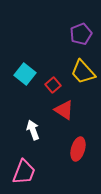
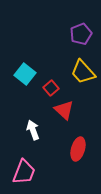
red square: moved 2 px left, 3 px down
red triangle: rotated 10 degrees clockwise
